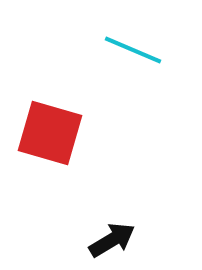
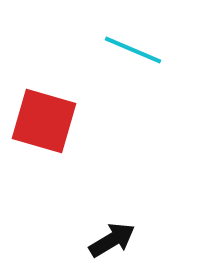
red square: moved 6 px left, 12 px up
